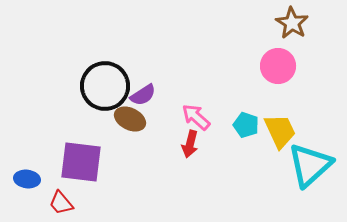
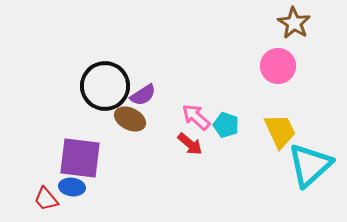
brown star: moved 2 px right
cyan pentagon: moved 20 px left
red arrow: rotated 64 degrees counterclockwise
purple square: moved 1 px left, 4 px up
blue ellipse: moved 45 px right, 8 px down
red trapezoid: moved 15 px left, 4 px up
